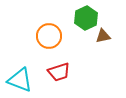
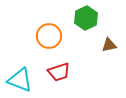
brown triangle: moved 6 px right, 9 px down
